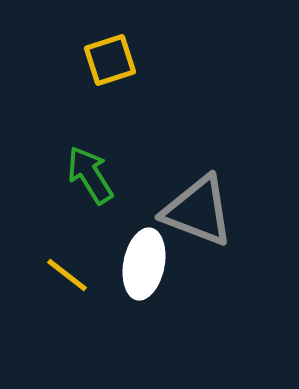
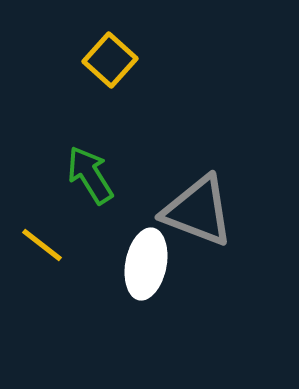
yellow square: rotated 30 degrees counterclockwise
white ellipse: moved 2 px right
yellow line: moved 25 px left, 30 px up
